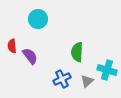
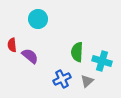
red semicircle: moved 1 px up
purple semicircle: rotated 12 degrees counterclockwise
cyan cross: moved 5 px left, 9 px up
